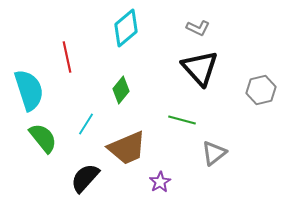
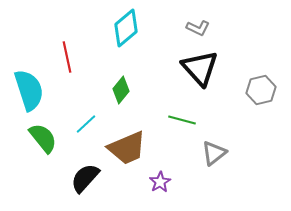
cyan line: rotated 15 degrees clockwise
